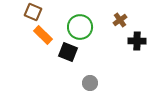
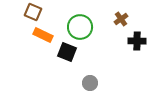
brown cross: moved 1 px right, 1 px up
orange rectangle: rotated 18 degrees counterclockwise
black square: moved 1 px left
